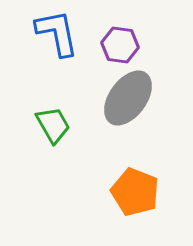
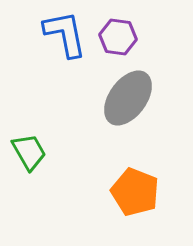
blue L-shape: moved 8 px right, 1 px down
purple hexagon: moved 2 px left, 8 px up
green trapezoid: moved 24 px left, 27 px down
